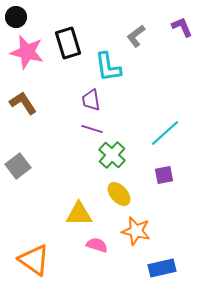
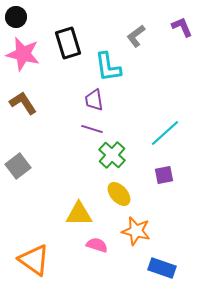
pink star: moved 4 px left, 2 px down
purple trapezoid: moved 3 px right
blue rectangle: rotated 32 degrees clockwise
